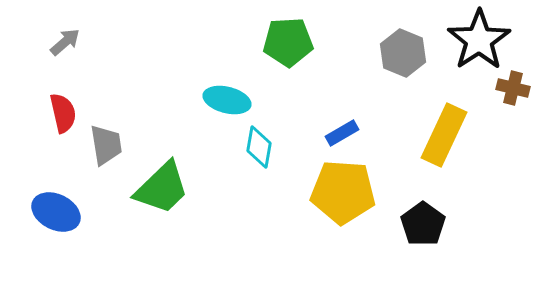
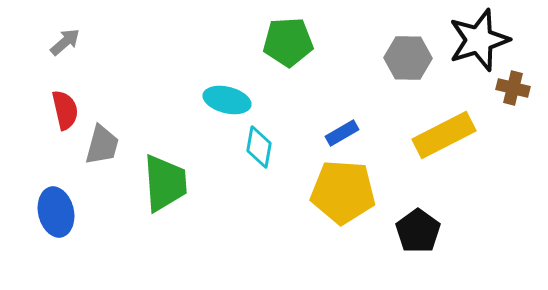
black star: rotated 16 degrees clockwise
gray hexagon: moved 5 px right, 5 px down; rotated 21 degrees counterclockwise
red semicircle: moved 2 px right, 3 px up
yellow rectangle: rotated 38 degrees clockwise
gray trapezoid: moved 4 px left; rotated 24 degrees clockwise
green trapezoid: moved 3 px right, 5 px up; rotated 50 degrees counterclockwise
blue ellipse: rotated 51 degrees clockwise
black pentagon: moved 5 px left, 7 px down
